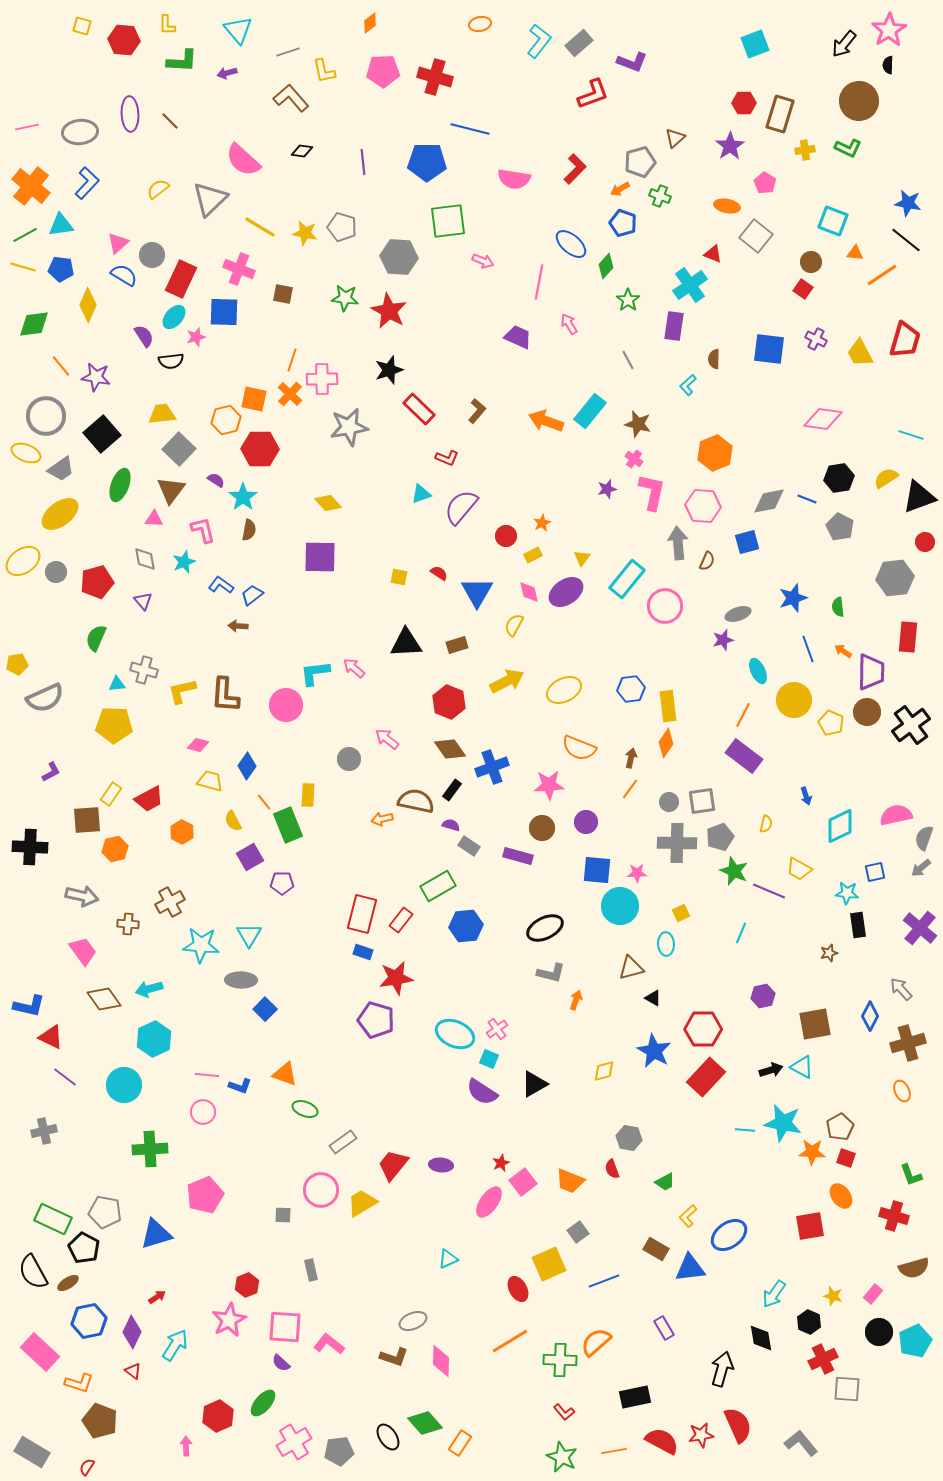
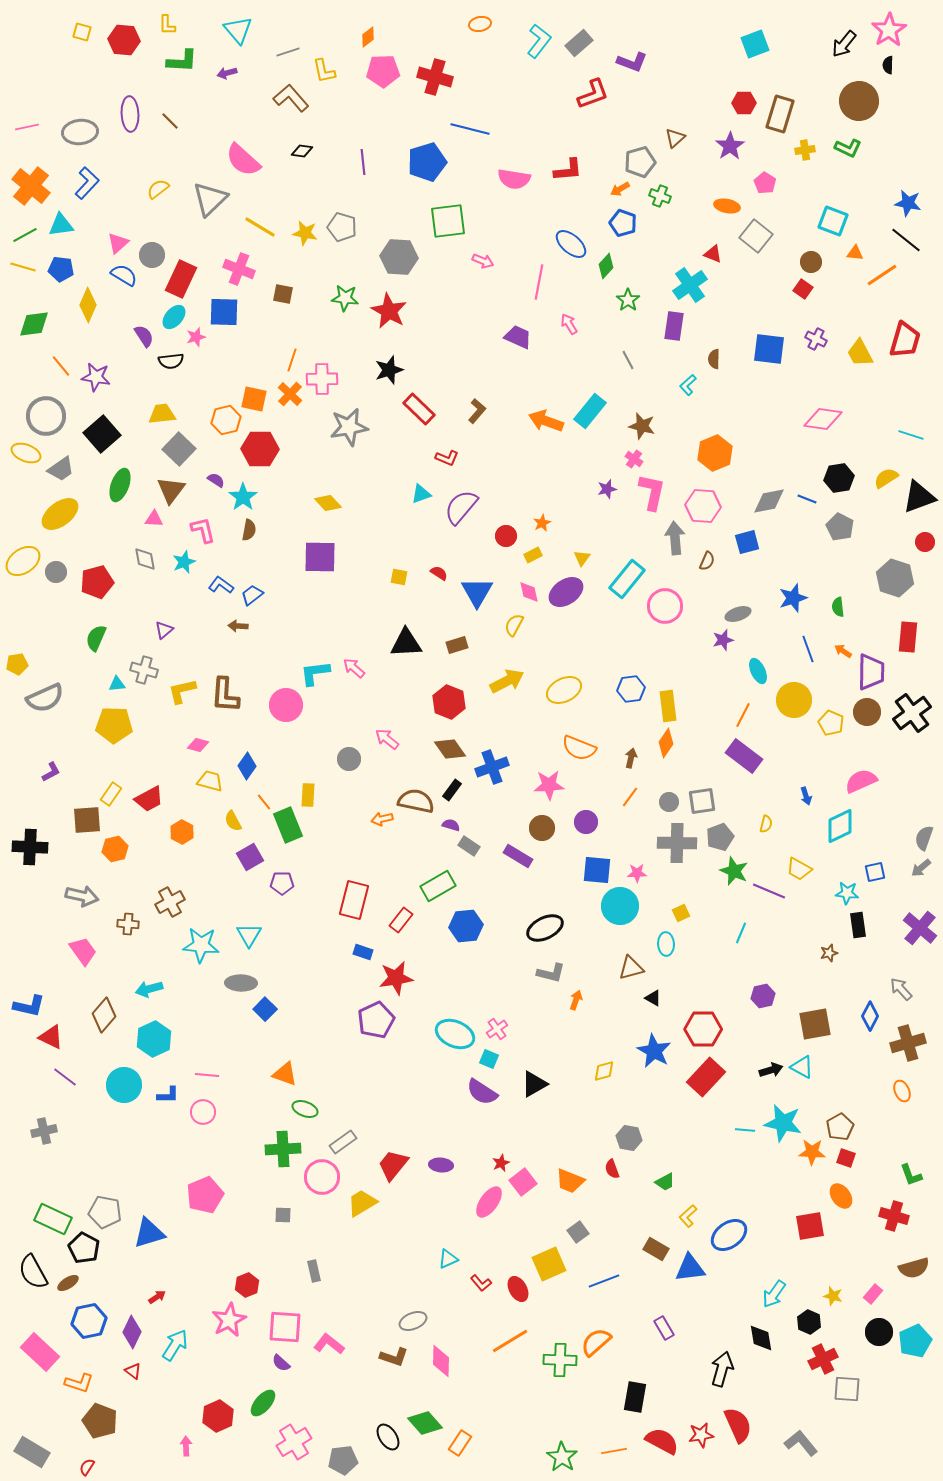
orange diamond at (370, 23): moved 2 px left, 14 px down
yellow square at (82, 26): moved 6 px down
blue pentagon at (427, 162): rotated 18 degrees counterclockwise
red L-shape at (575, 169): moved 7 px left, 1 px down; rotated 40 degrees clockwise
brown star at (638, 424): moved 4 px right, 2 px down
gray arrow at (678, 543): moved 3 px left, 5 px up
gray hexagon at (895, 578): rotated 24 degrees clockwise
purple triangle at (143, 601): moved 21 px right, 29 px down; rotated 30 degrees clockwise
black cross at (911, 725): moved 1 px right, 12 px up
orange line at (630, 789): moved 8 px down
pink semicircle at (896, 815): moved 35 px left, 34 px up; rotated 12 degrees counterclockwise
purple rectangle at (518, 856): rotated 16 degrees clockwise
red rectangle at (362, 914): moved 8 px left, 14 px up
gray ellipse at (241, 980): moved 3 px down
brown diamond at (104, 999): moved 16 px down; rotated 76 degrees clockwise
purple pentagon at (376, 1020): rotated 30 degrees clockwise
blue L-shape at (240, 1086): moved 72 px left, 9 px down; rotated 20 degrees counterclockwise
green cross at (150, 1149): moved 133 px right
pink circle at (321, 1190): moved 1 px right, 13 px up
blue triangle at (156, 1234): moved 7 px left, 1 px up
gray rectangle at (311, 1270): moved 3 px right, 1 px down
black rectangle at (635, 1397): rotated 68 degrees counterclockwise
red L-shape at (564, 1412): moved 83 px left, 129 px up
gray pentagon at (339, 1451): moved 4 px right, 9 px down
green star at (562, 1457): rotated 8 degrees clockwise
